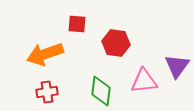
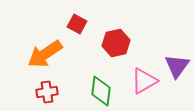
red square: rotated 24 degrees clockwise
red hexagon: rotated 20 degrees counterclockwise
orange arrow: rotated 15 degrees counterclockwise
pink triangle: rotated 24 degrees counterclockwise
